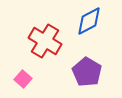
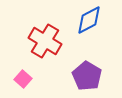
blue diamond: moved 1 px up
purple pentagon: moved 4 px down
